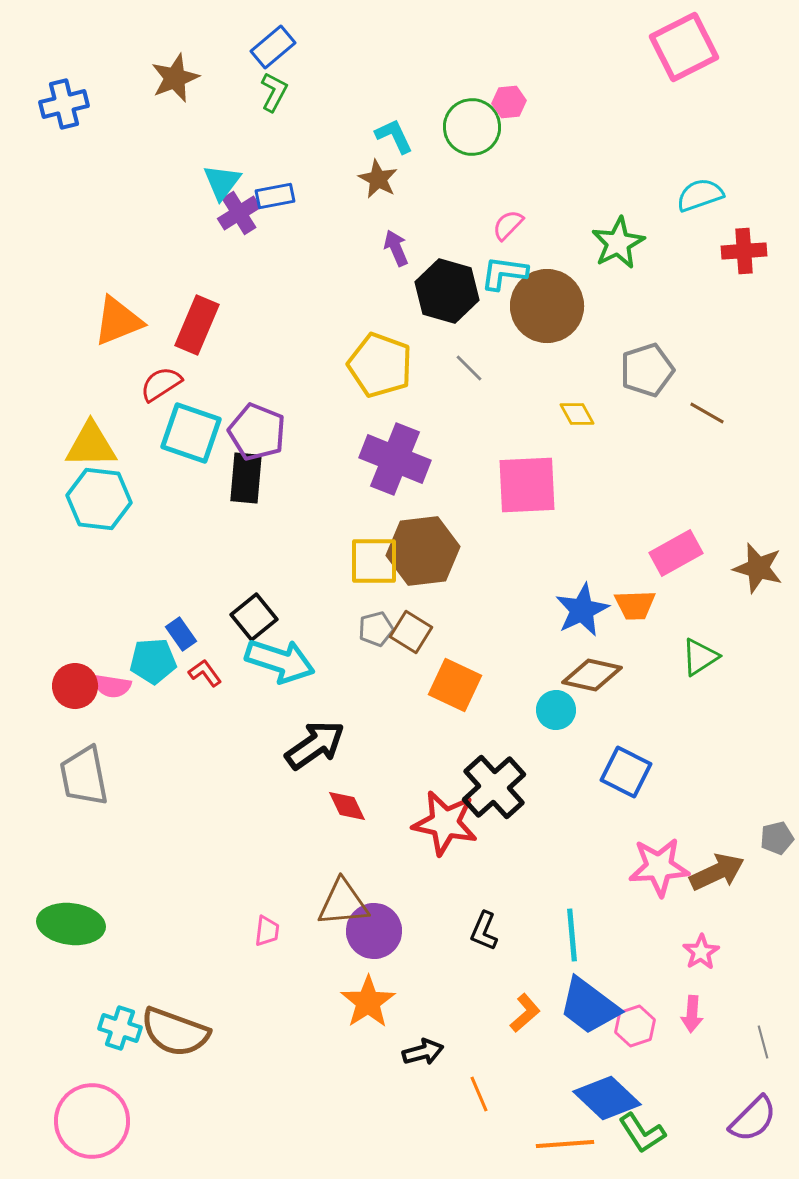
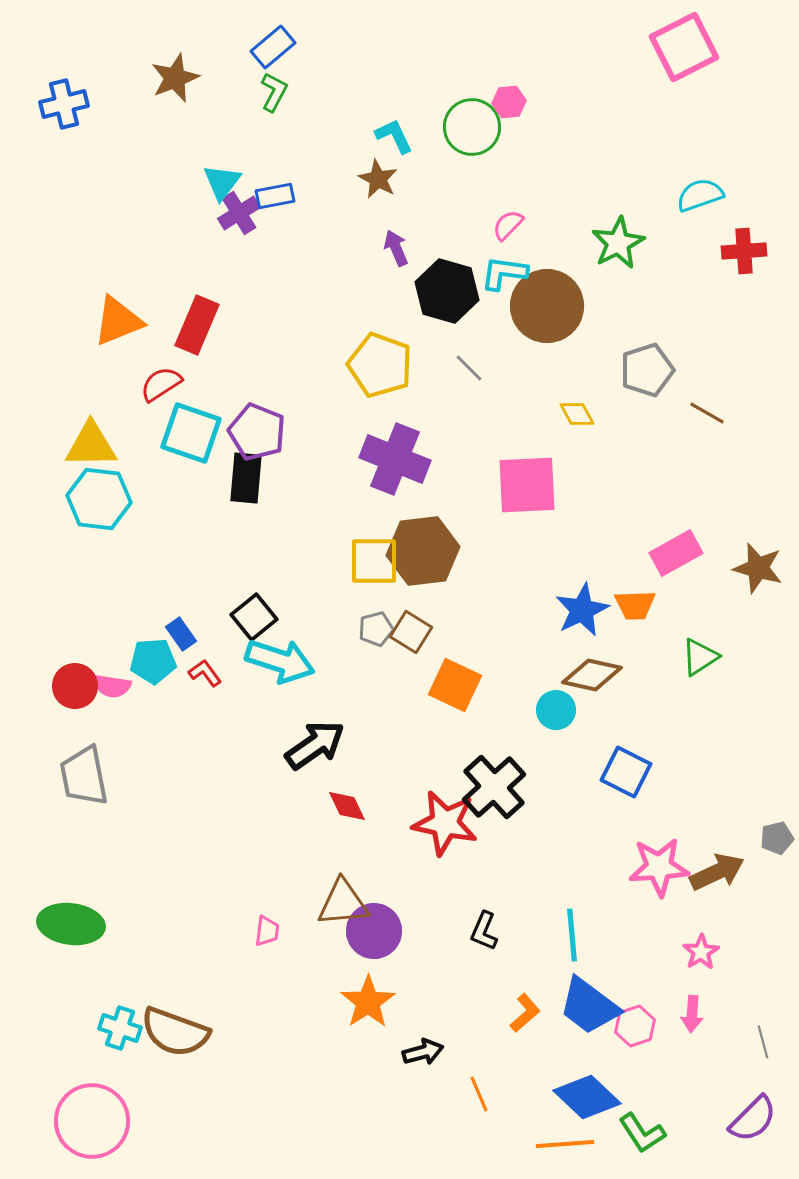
blue diamond at (607, 1098): moved 20 px left, 1 px up
